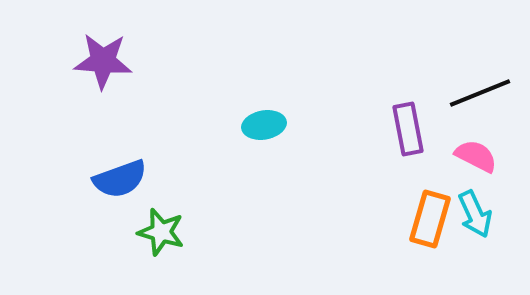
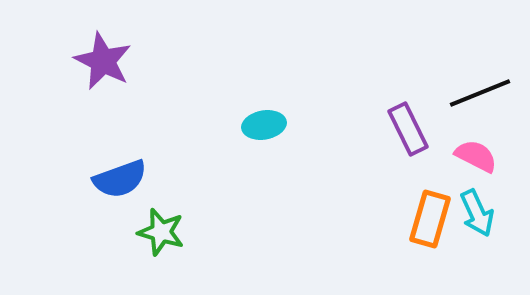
purple star: rotated 22 degrees clockwise
purple rectangle: rotated 15 degrees counterclockwise
cyan arrow: moved 2 px right, 1 px up
